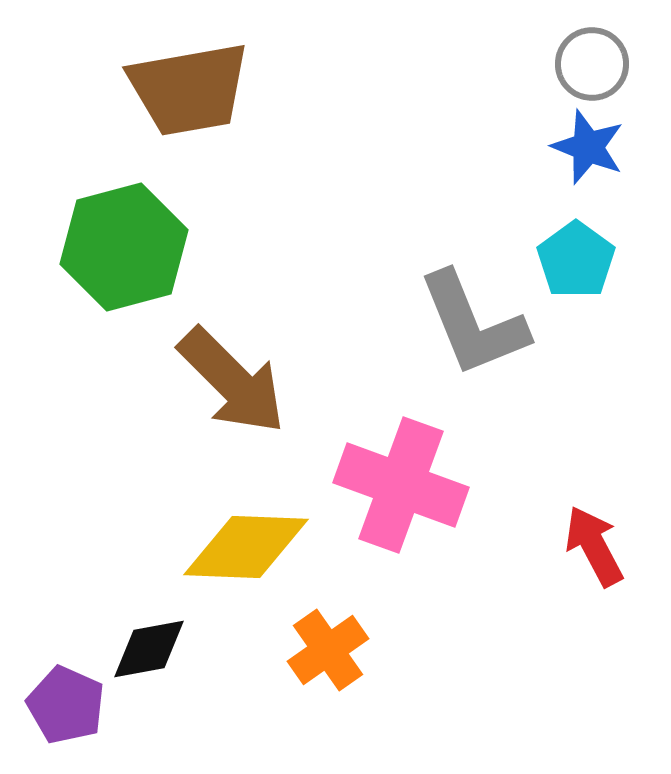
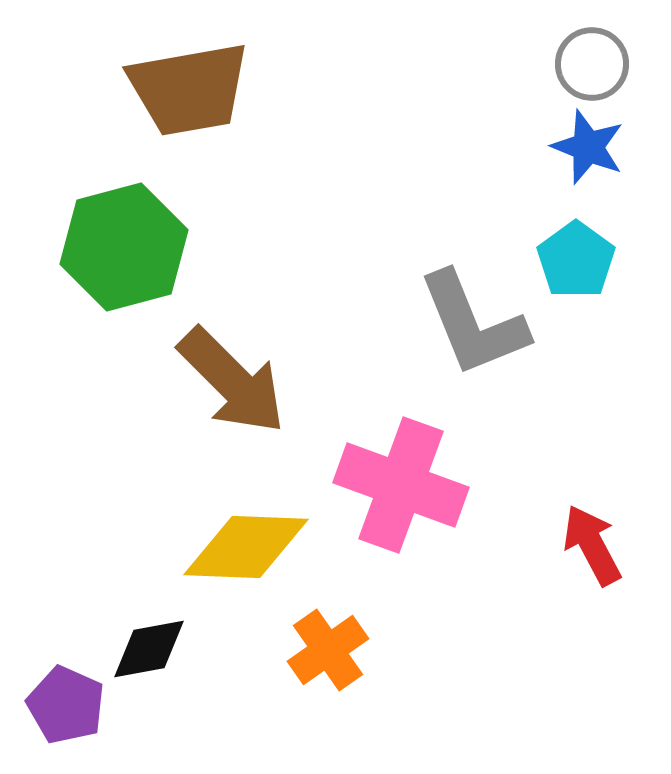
red arrow: moved 2 px left, 1 px up
